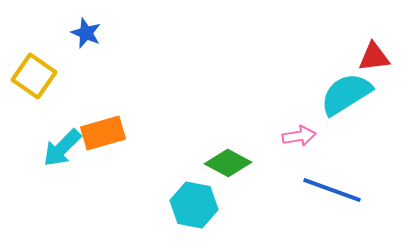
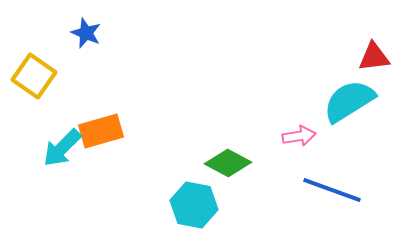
cyan semicircle: moved 3 px right, 7 px down
orange rectangle: moved 2 px left, 2 px up
